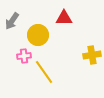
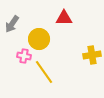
gray arrow: moved 3 px down
yellow circle: moved 1 px right, 4 px down
pink cross: rotated 16 degrees clockwise
